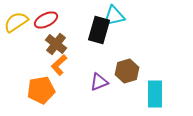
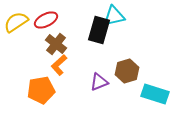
cyan rectangle: rotated 72 degrees counterclockwise
